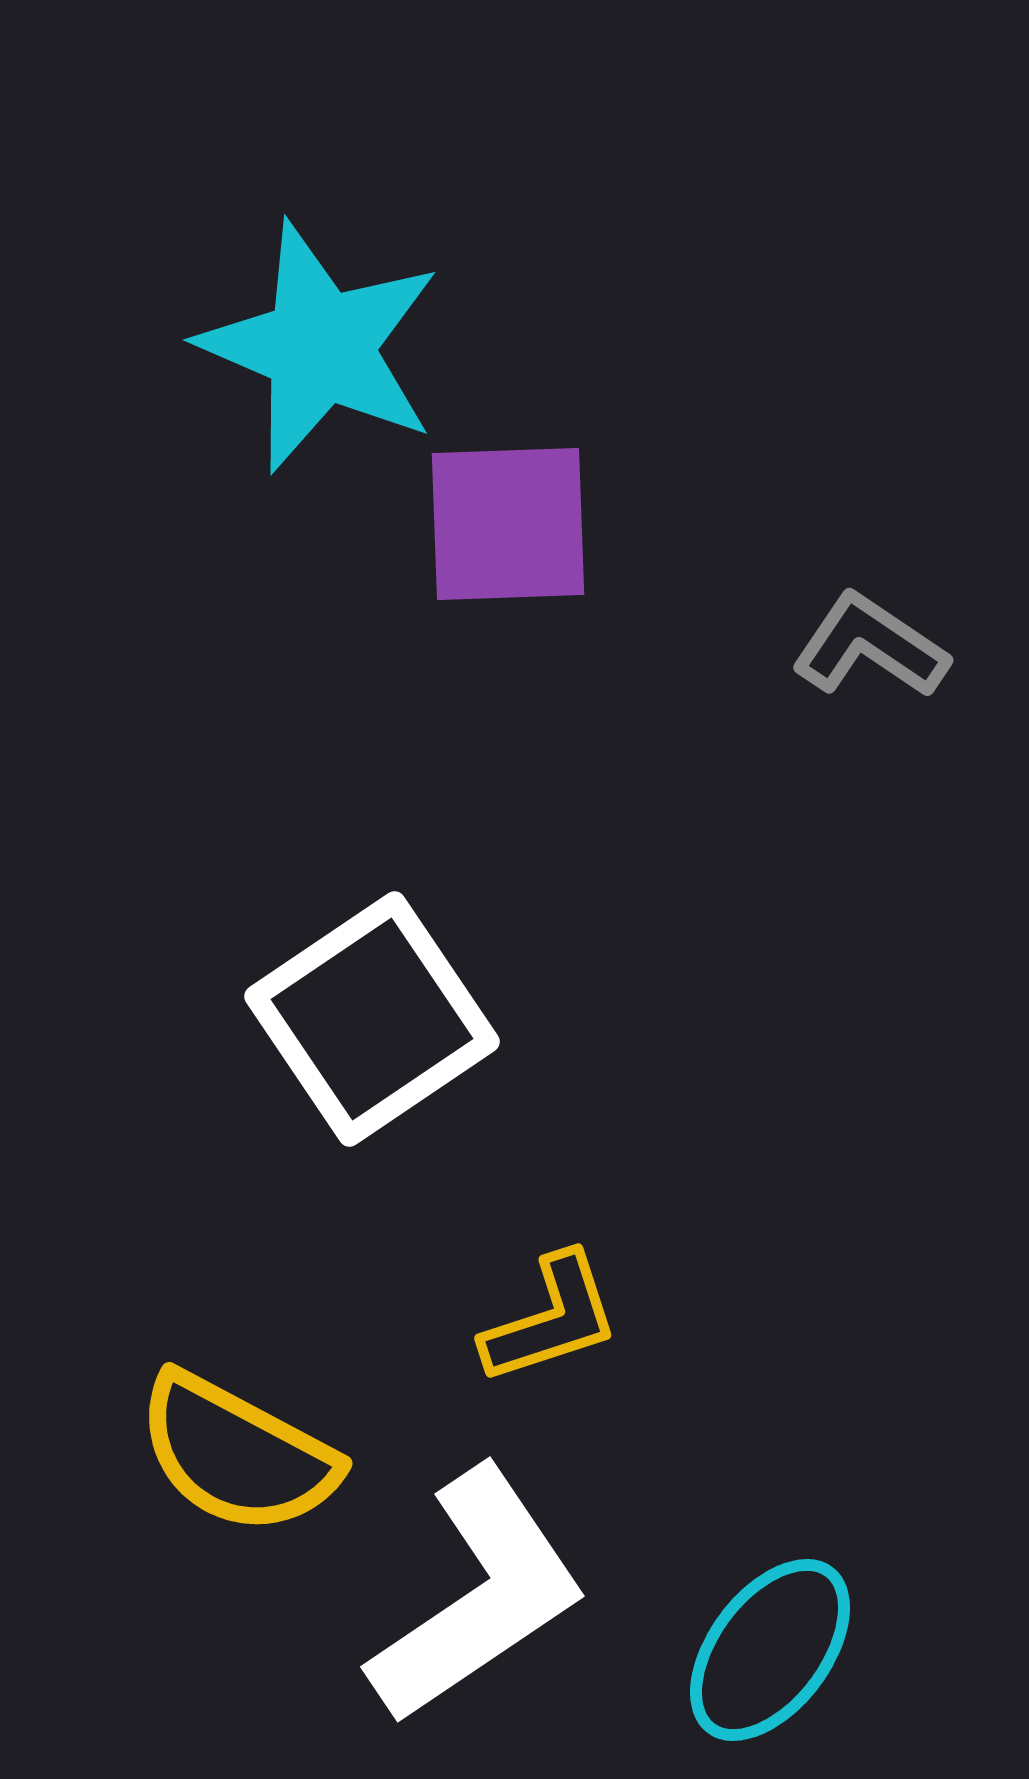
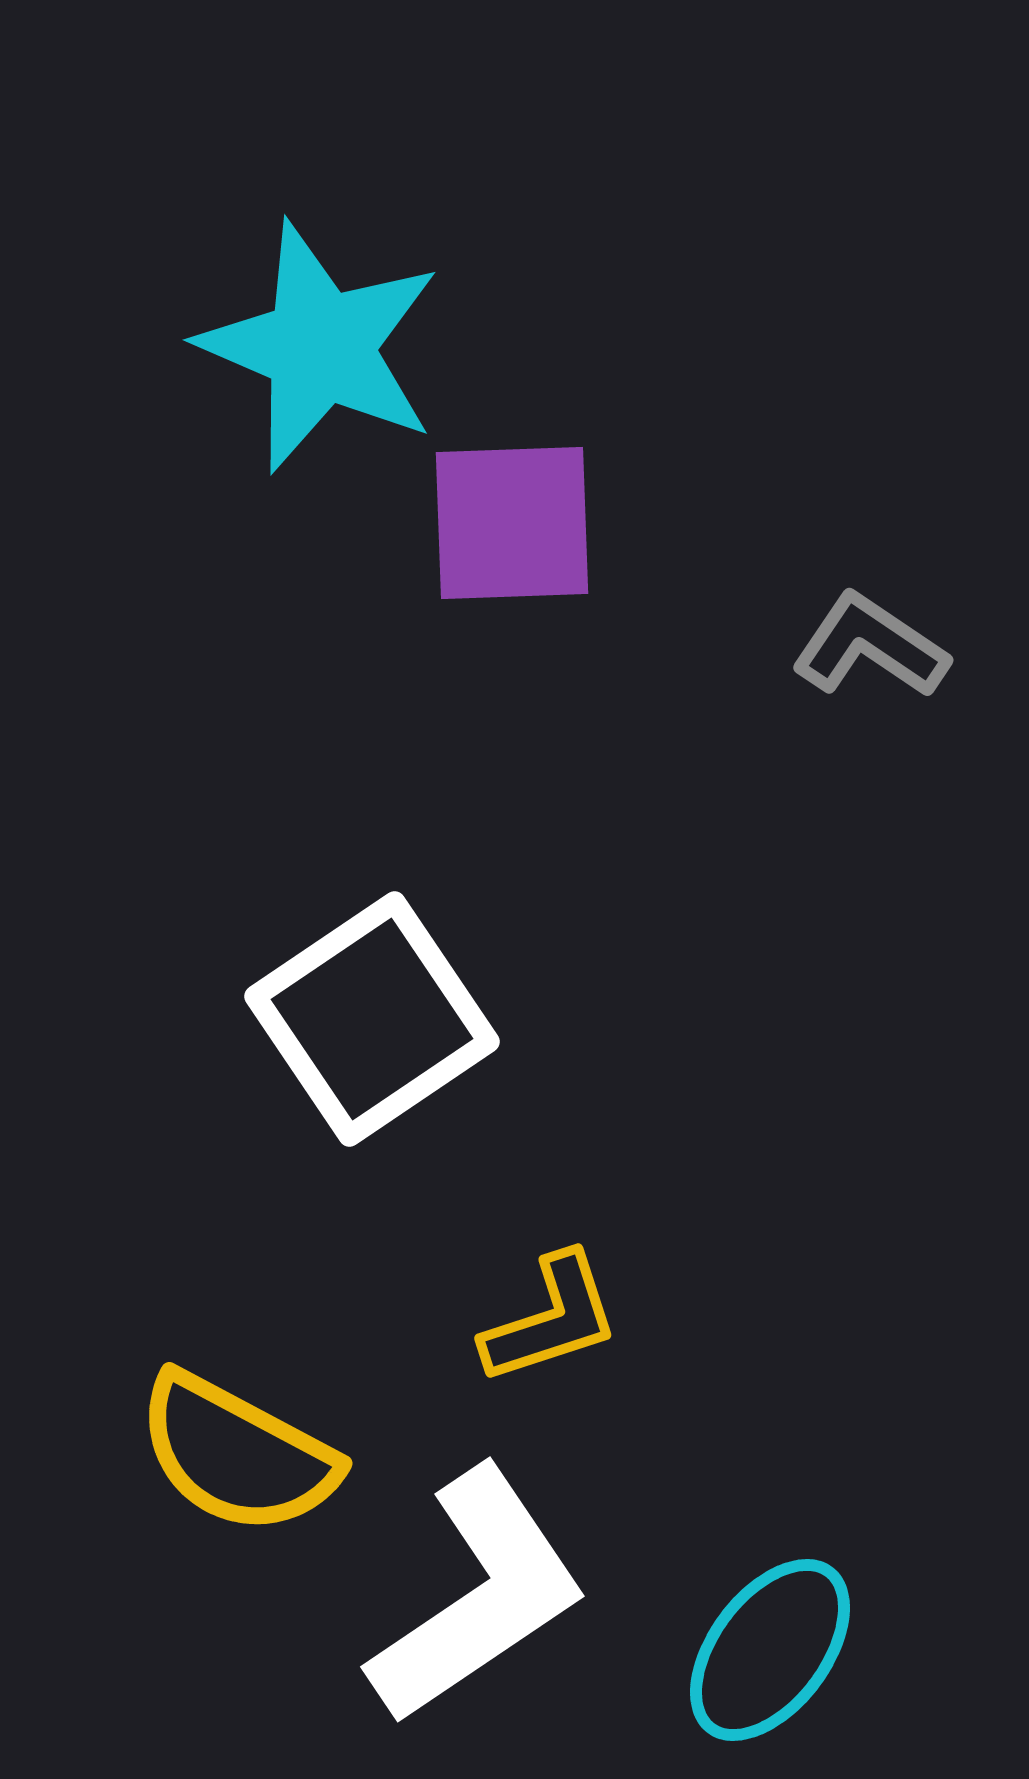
purple square: moved 4 px right, 1 px up
